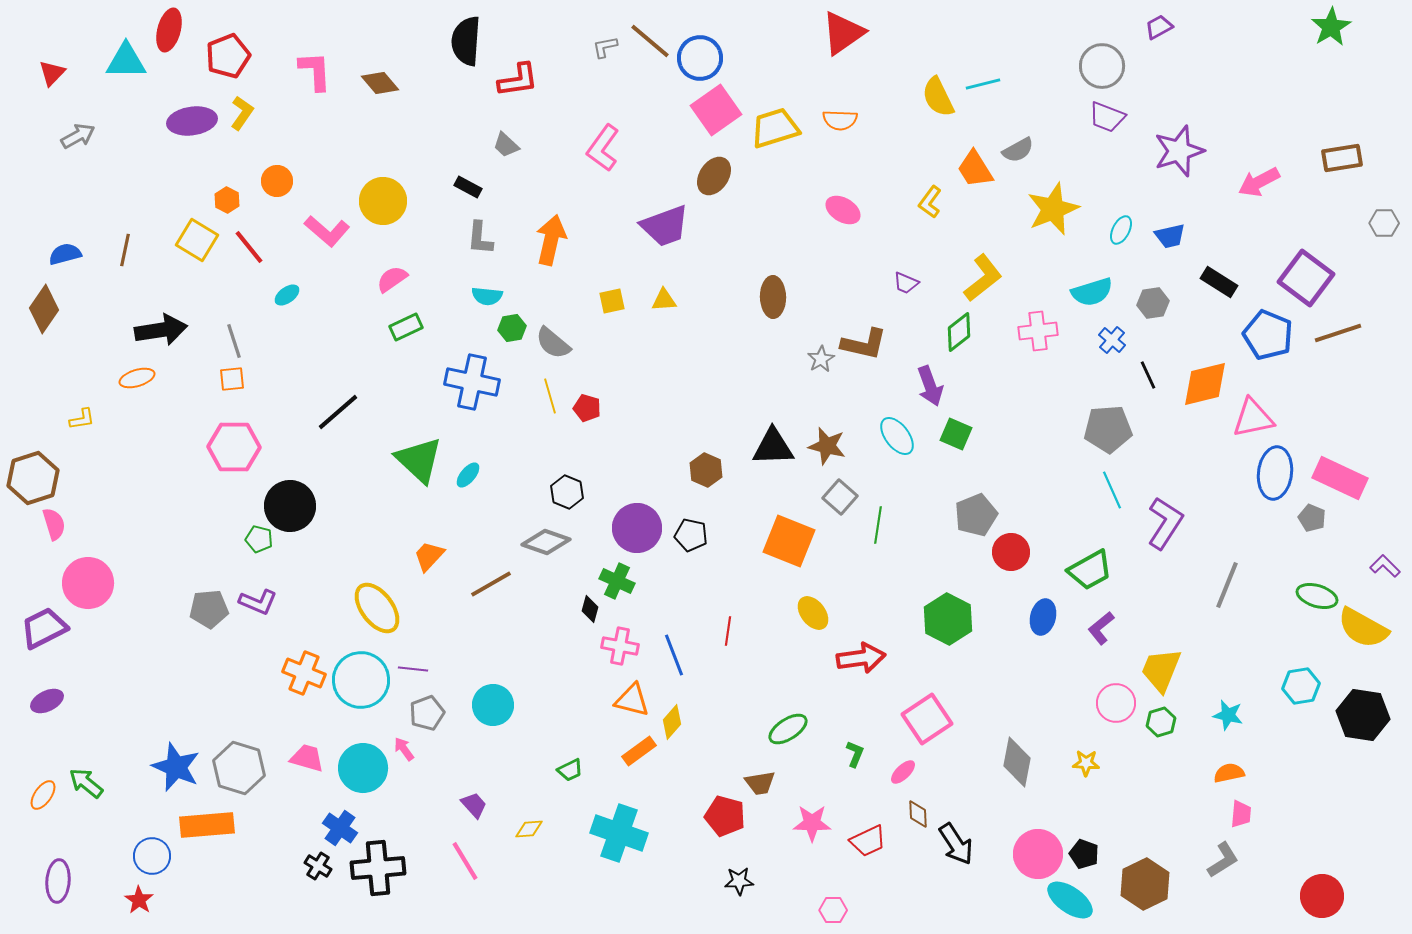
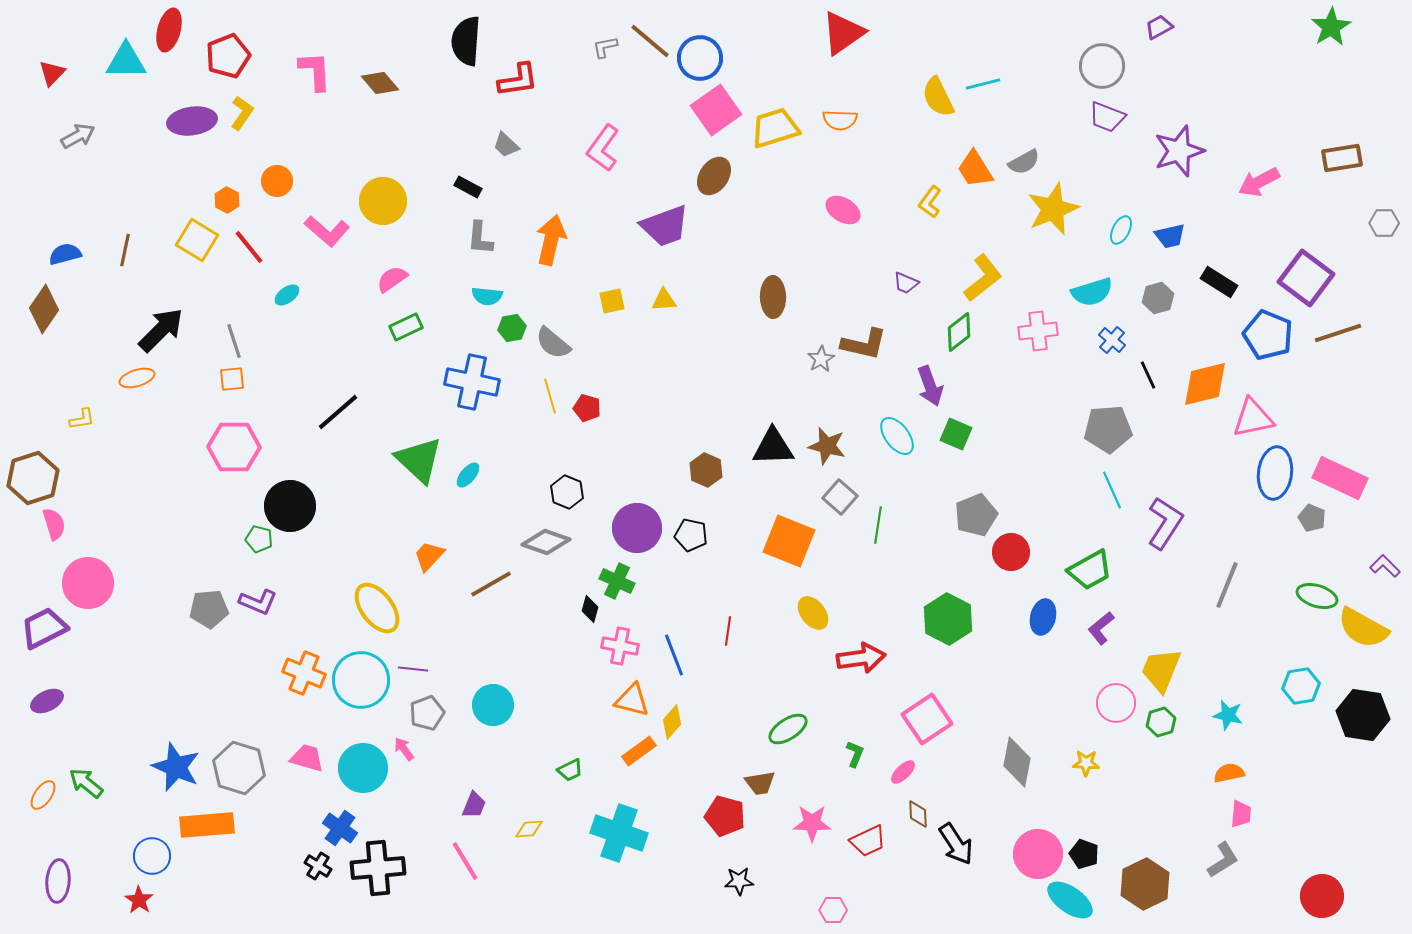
gray semicircle at (1018, 150): moved 6 px right, 12 px down
gray hexagon at (1153, 303): moved 5 px right, 5 px up; rotated 8 degrees counterclockwise
black arrow at (161, 330): rotated 36 degrees counterclockwise
purple trapezoid at (474, 805): rotated 64 degrees clockwise
